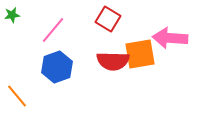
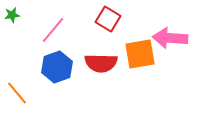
red semicircle: moved 12 px left, 2 px down
orange line: moved 3 px up
